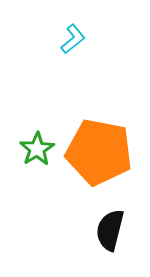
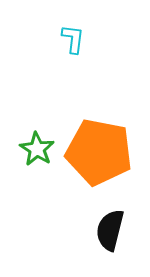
cyan L-shape: rotated 44 degrees counterclockwise
green star: rotated 8 degrees counterclockwise
